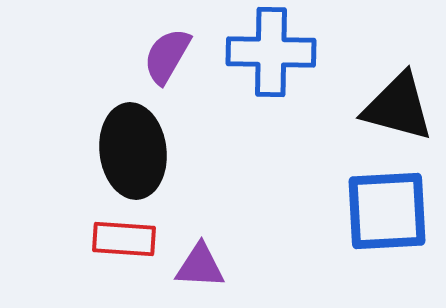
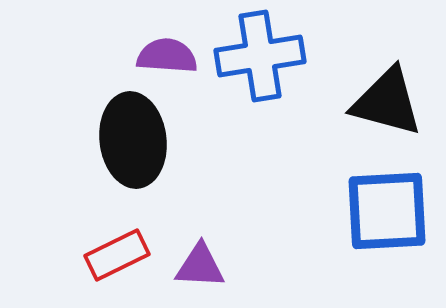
blue cross: moved 11 px left, 4 px down; rotated 10 degrees counterclockwise
purple semicircle: rotated 64 degrees clockwise
black triangle: moved 11 px left, 5 px up
black ellipse: moved 11 px up
red rectangle: moved 7 px left, 16 px down; rotated 30 degrees counterclockwise
